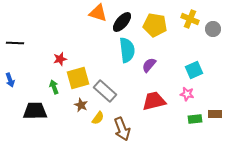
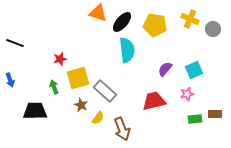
black line: rotated 18 degrees clockwise
purple semicircle: moved 16 px right, 4 px down
pink star: rotated 24 degrees counterclockwise
